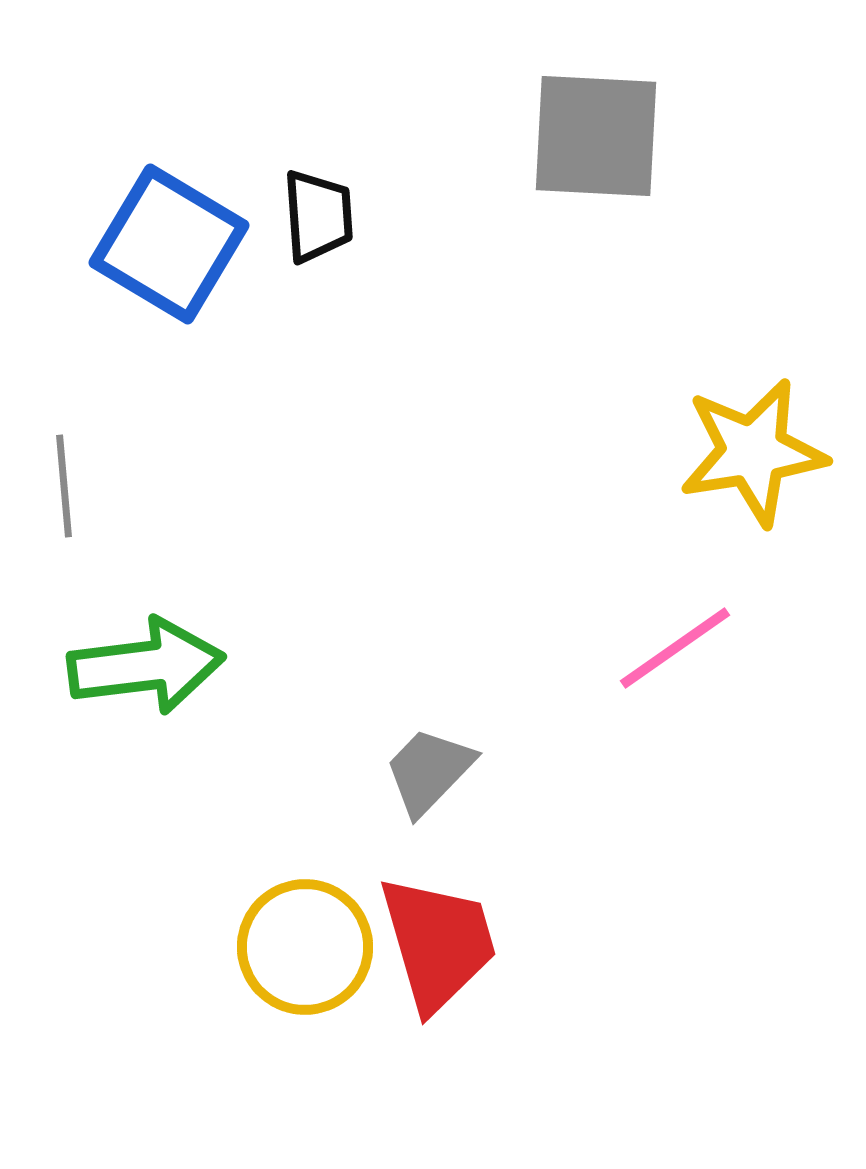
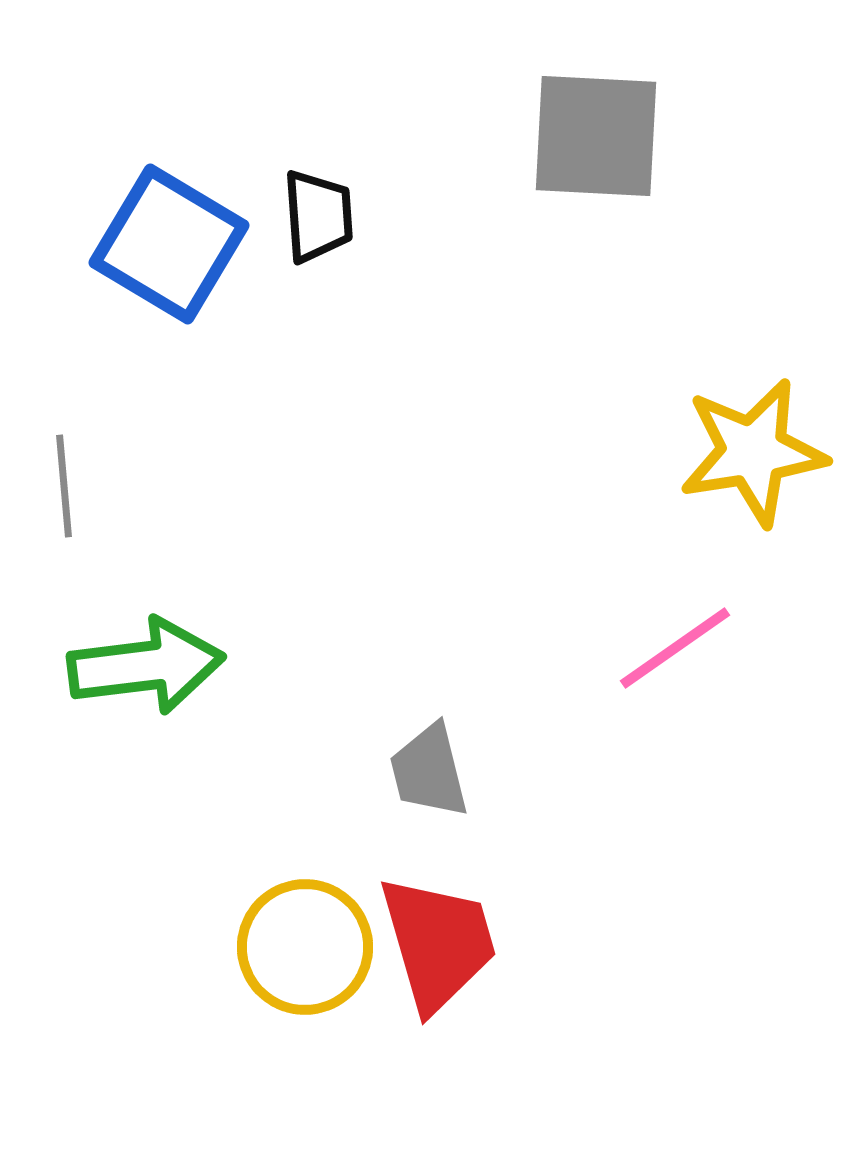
gray trapezoid: rotated 58 degrees counterclockwise
